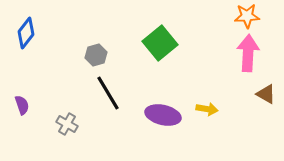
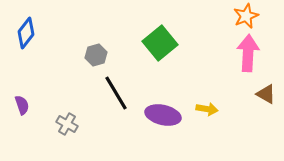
orange star: moved 1 px left; rotated 20 degrees counterclockwise
black line: moved 8 px right
